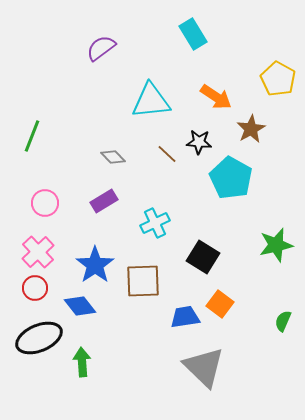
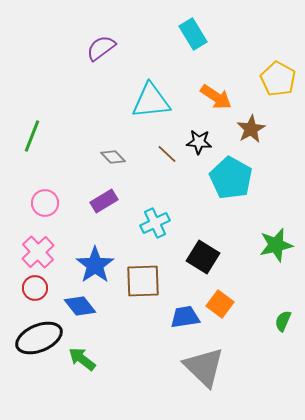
green arrow: moved 3 px up; rotated 48 degrees counterclockwise
